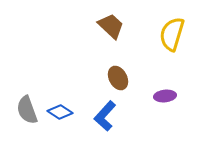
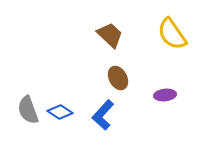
brown trapezoid: moved 1 px left, 9 px down
yellow semicircle: rotated 52 degrees counterclockwise
purple ellipse: moved 1 px up
gray semicircle: moved 1 px right
blue L-shape: moved 2 px left, 1 px up
